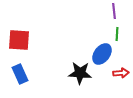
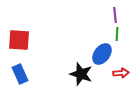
purple line: moved 1 px right, 4 px down
black star: moved 1 px right, 1 px down; rotated 15 degrees clockwise
